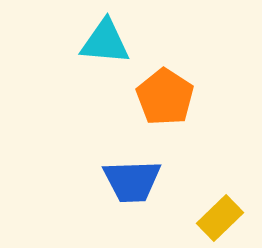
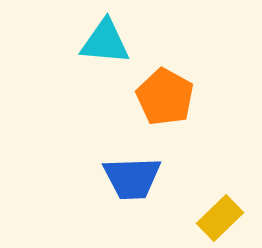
orange pentagon: rotated 4 degrees counterclockwise
blue trapezoid: moved 3 px up
